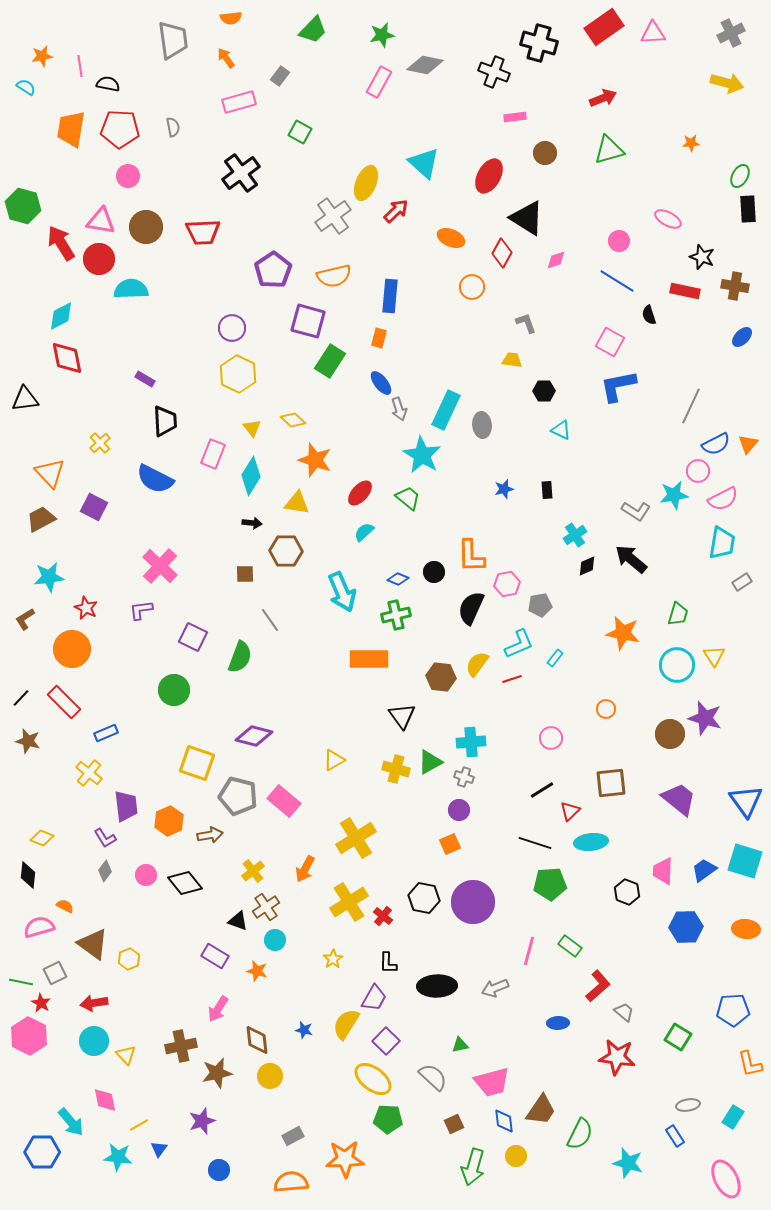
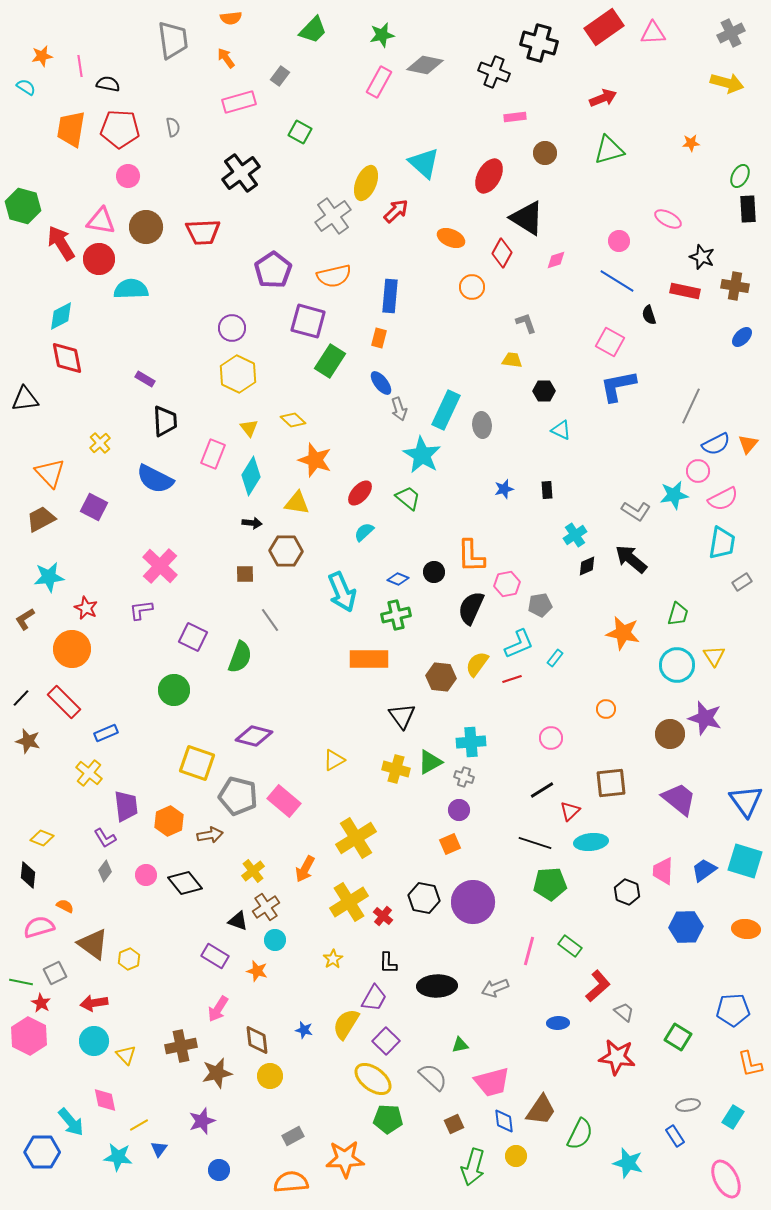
yellow triangle at (252, 428): moved 3 px left
